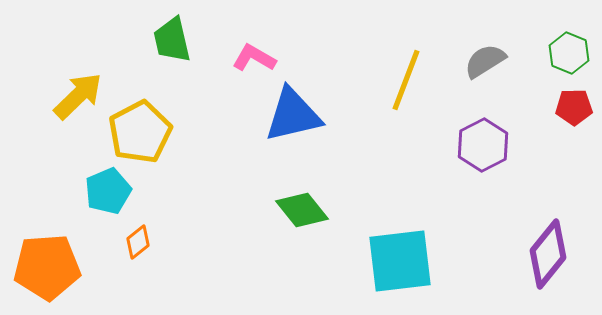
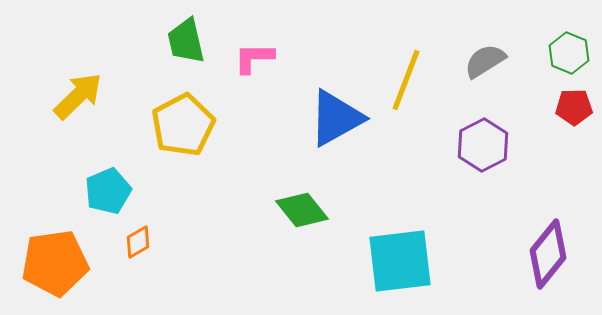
green trapezoid: moved 14 px right, 1 px down
pink L-shape: rotated 30 degrees counterclockwise
blue triangle: moved 43 px right, 3 px down; rotated 16 degrees counterclockwise
yellow pentagon: moved 43 px right, 7 px up
orange diamond: rotated 8 degrees clockwise
orange pentagon: moved 8 px right, 4 px up; rotated 4 degrees counterclockwise
